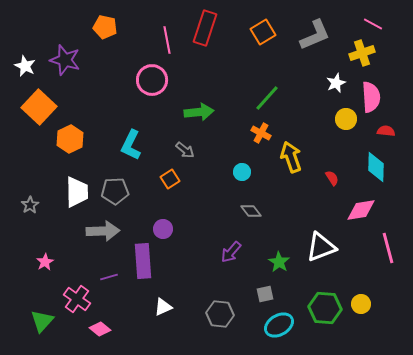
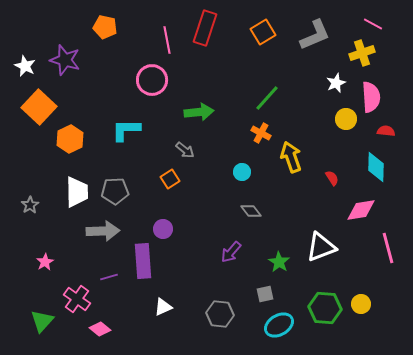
cyan L-shape at (131, 145): moved 5 px left, 15 px up; rotated 64 degrees clockwise
